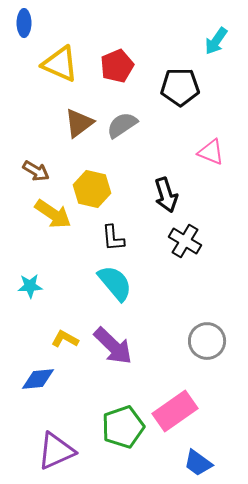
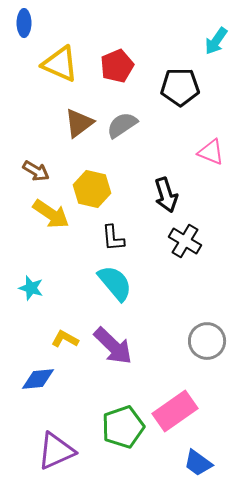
yellow arrow: moved 2 px left
cyan star: moved 1 px right, 2 px down; rotated 20 degrees clockwise
